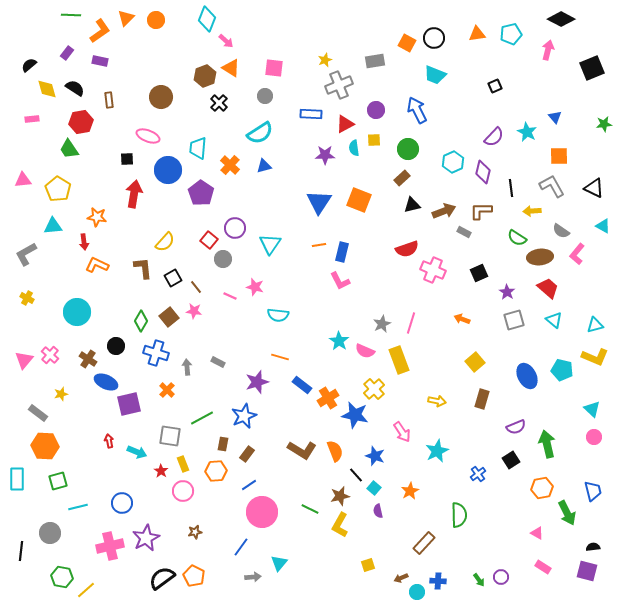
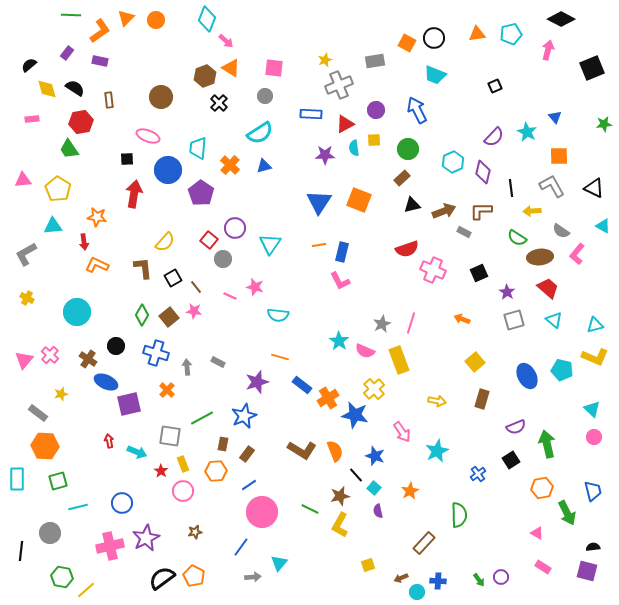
green diamond at (141, 321): moved 1 px right, 6 px up
